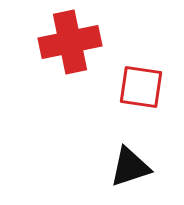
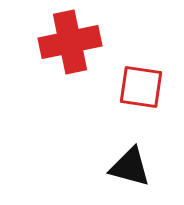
black triangle: rotated 33 degrees clockwise
